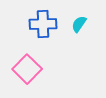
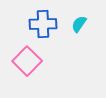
pink square: moved 8 px up
